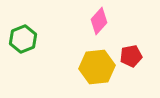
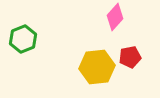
pink diamond: moved 16 px right, 4 px up
red pentagon: moved 1 px left, 1 px down
